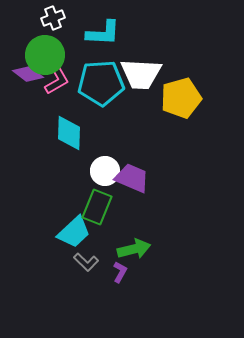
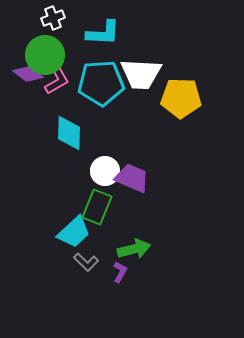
yellow pentagon: rotated 18 degrees clockwise
